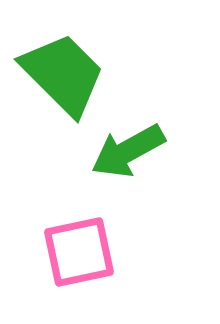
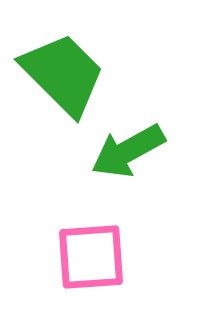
pink square: moved 12 px right, 5 px down; rotated 8 degrees clockwise
